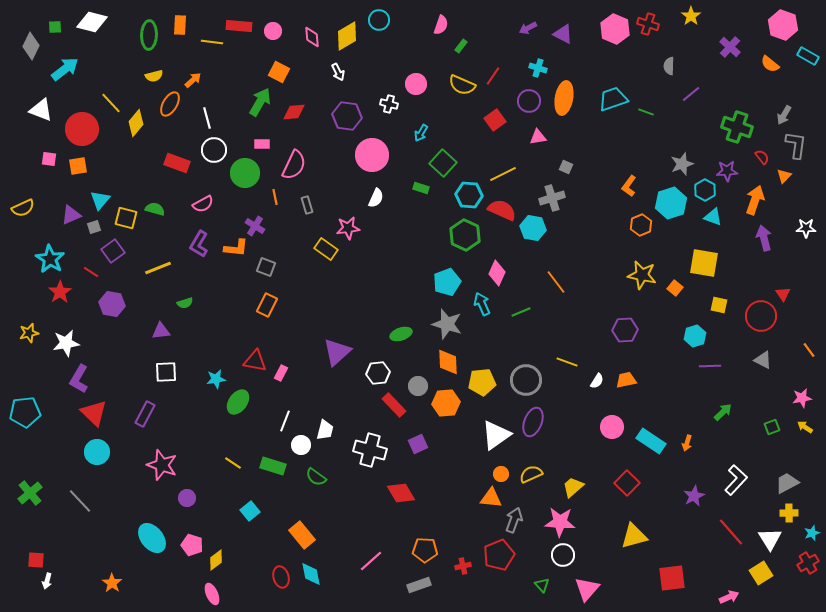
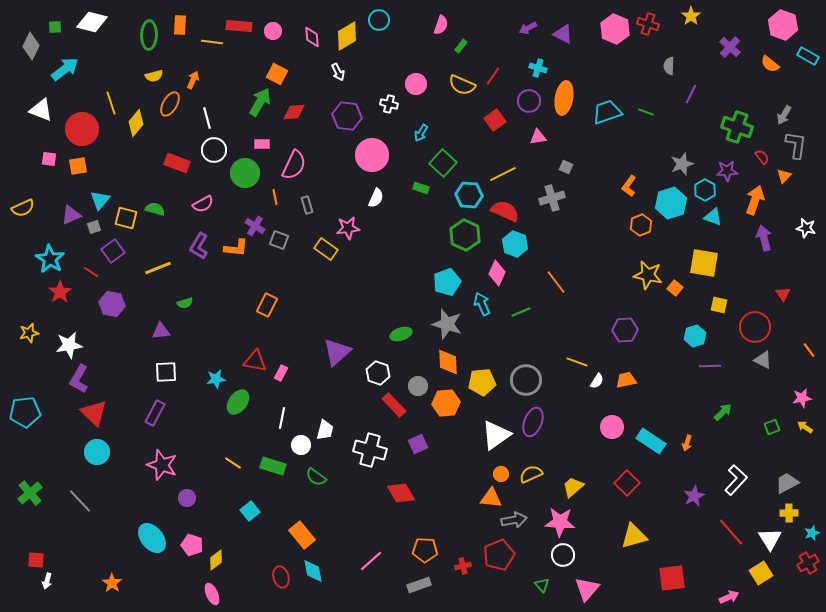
orange square at (279, 72): moved 2 px left, 2 px down
orange arrow at (193, 80): rotated 24 degrees counterclockwise
purple line at (691, 94): rotated 24 degrees counterclockwise
cyan trapezoid at (613, 99): moved 6 px left, 13 px down
yellow line at (111, 103): rotated 25 degrees clockwise
red semicircle at (502, 210): moved 3 px right, 1 px down
cyan hexagon at (533, 228): moved 18 px left, 16 px down; rotated 10 degrees clockwise
white star at (806, 228): rotated 12 degrees clockwise
purple L-shape at (199, 244): moved 2 px down
gray square at (266, 267): moved 13 px right, 27 px up
yellow star at (642, 275): moved 6 px right
red circle at (761, 316): moved 6 px left, 11 px down
white star at (66, 343): moved 3 px right, 2 px down
yellow line at (567, 362): moved 10 px right
white hexagon at (378, 373): rotated 25 degrees clockwise
purple rectangle at (145, 414): moved 10 px right, 1 px up
white line at (285, 421): moved 3 px left, 3 px up; rotated 10 degrees counterclockwise
gray arrow at (514, 520): rotated 60 degrees clockwise
cyan diamond at (311, 574): moved 2 px right, 3 px up
